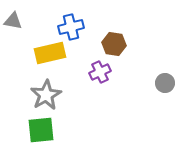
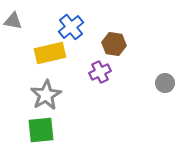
blue cross: rotated 25 degrees counterclockwise
